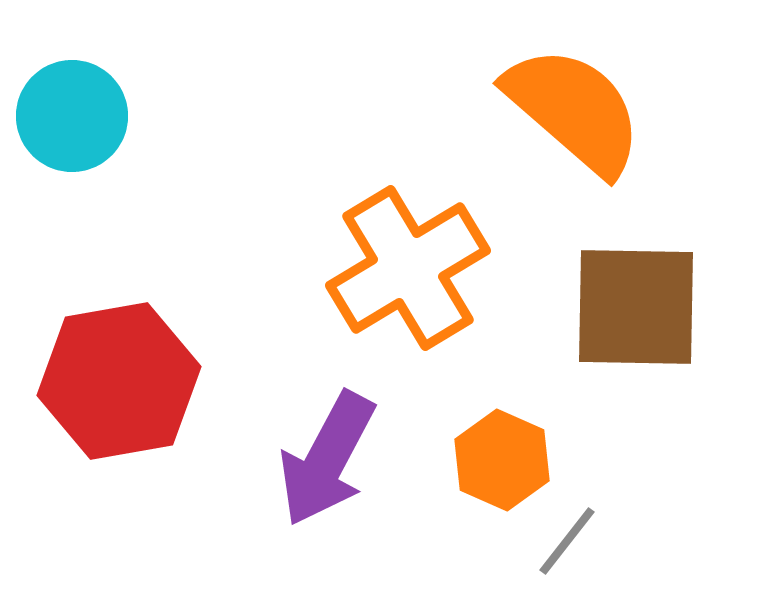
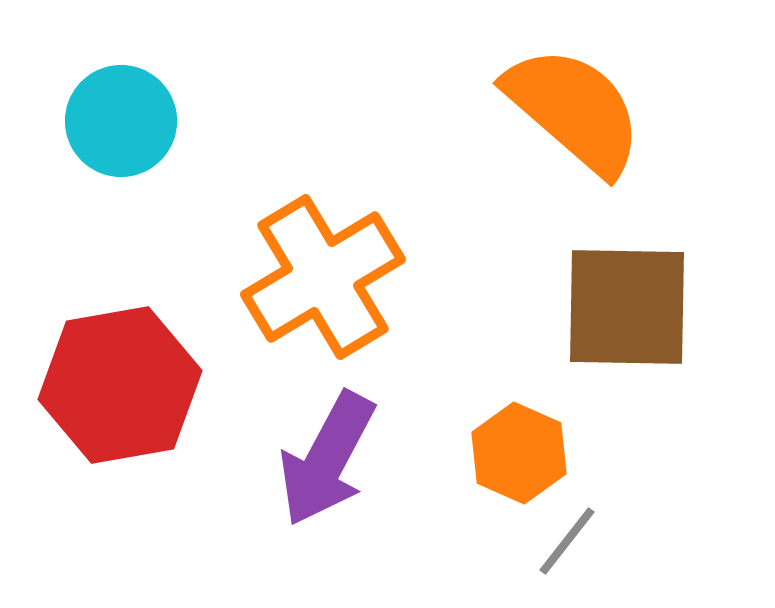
cyan circle: moved 49 px right, 5 px down
orange cross: moved 85 px left, 9 px down
brown square: moved 9 px left
red hexagon: moved 1 px right, 4 px down
orange hexagon: moved 17 px right, 7 px up
